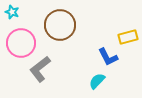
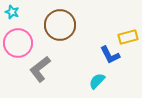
pink circle: moved 3 px left
blue L-shape: moved 2 px right, 2 px up
